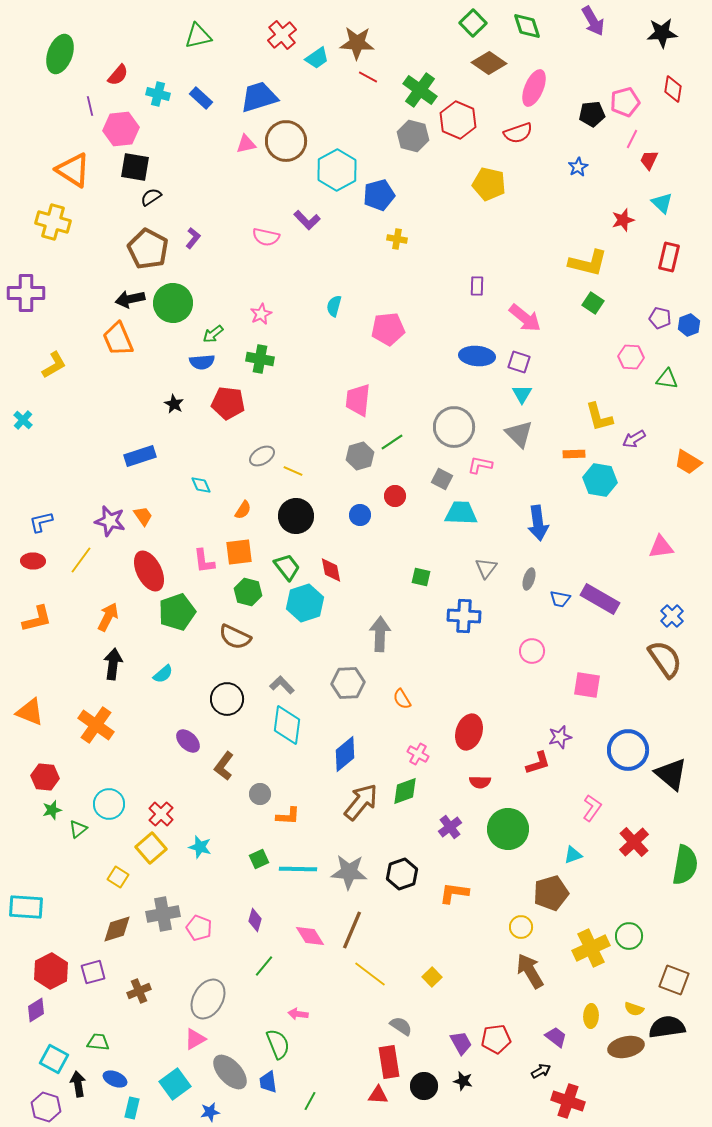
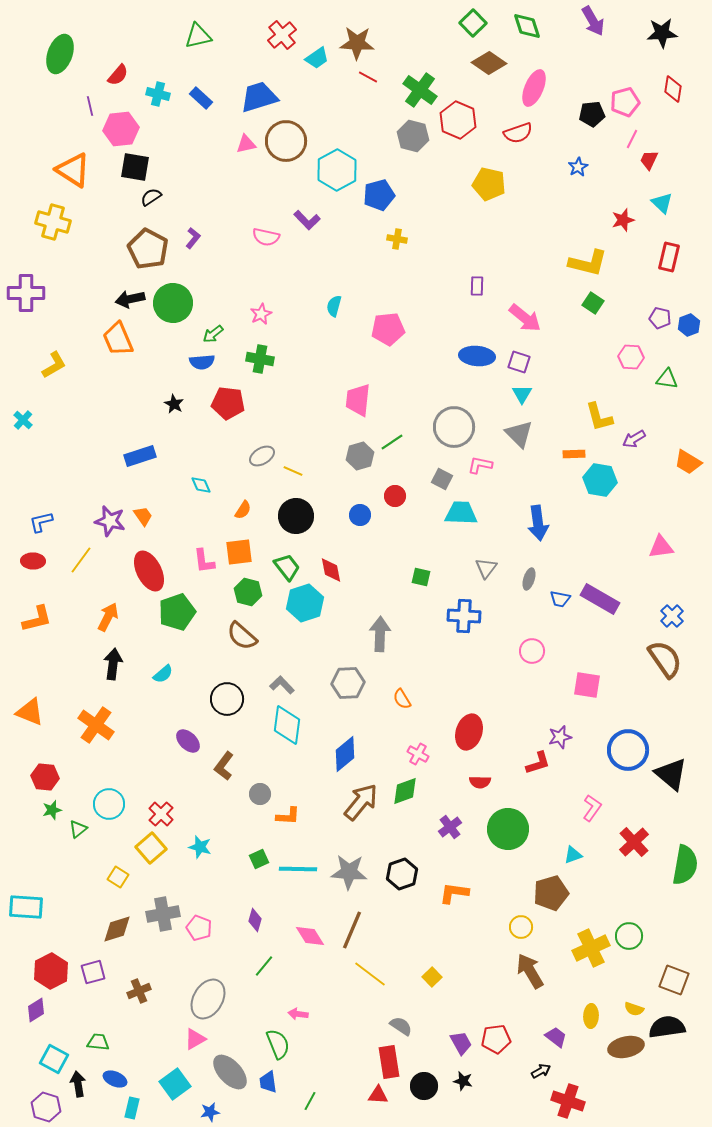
brown semicircle at (235, 637): moved 7 px right, 1 px up; rotated 16 degrees clockwise
